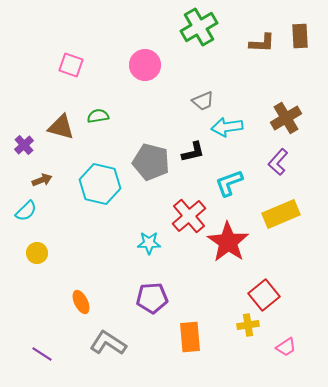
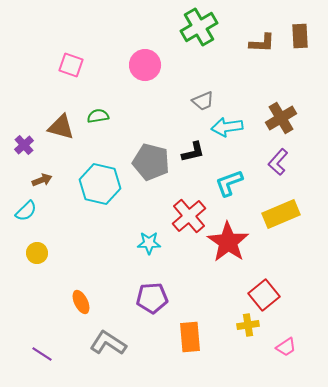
brown cross: moved 5 px left
